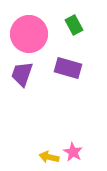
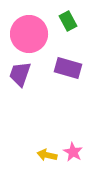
green rectangle: moved 6 px left, 4 px up
purple trapezoid: moved 2 px left
yellow arrow: moved 2 px left, 2 px up
